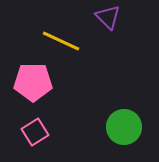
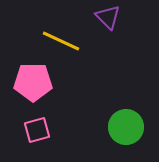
green circle: moved 2 px right
pink square: moved 2 px right, 2 px up; rotated 16 degrees clockwise
